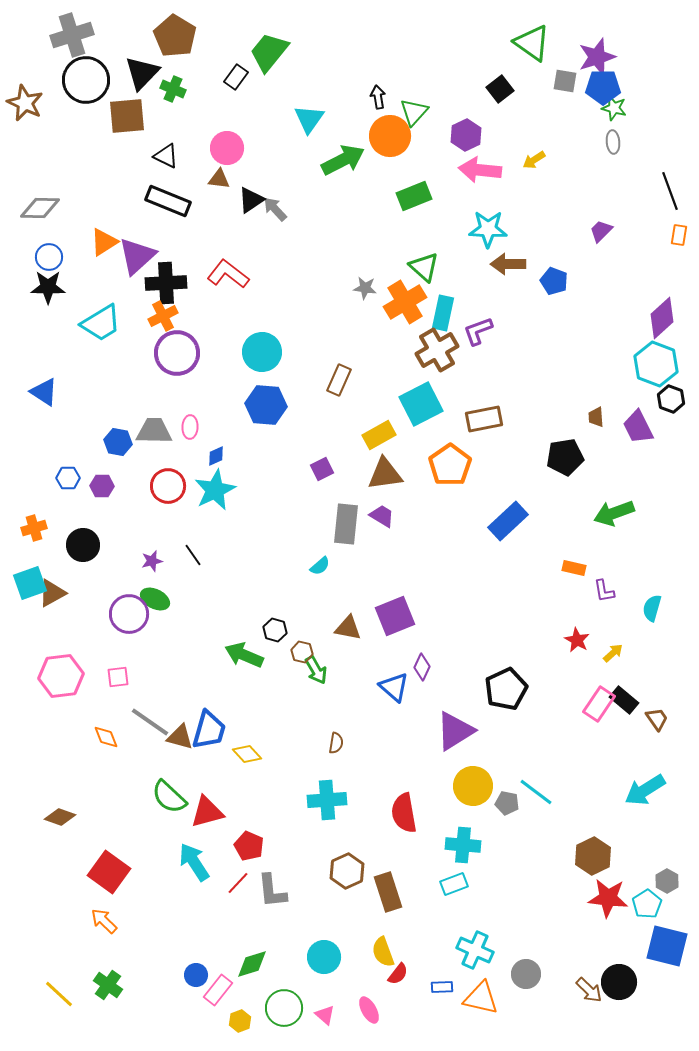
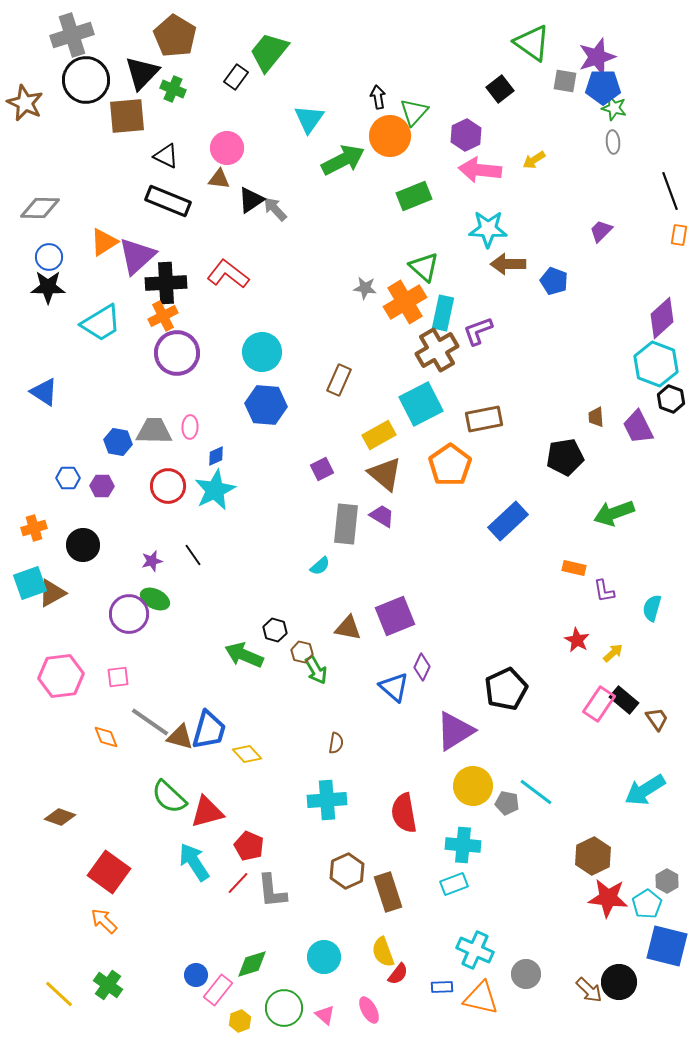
brown triangle at (385, 474): rotated 48 degrees clockwise
